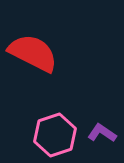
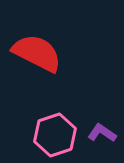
red semicircle: moved 4 px right
